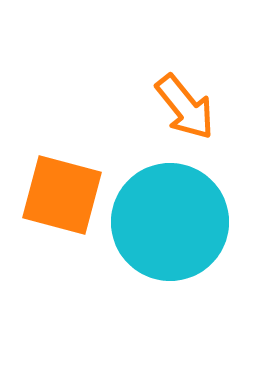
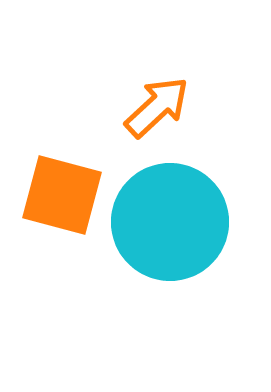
orange arrow: moved 28 px left; rotated 94 degrees counterclockwise
